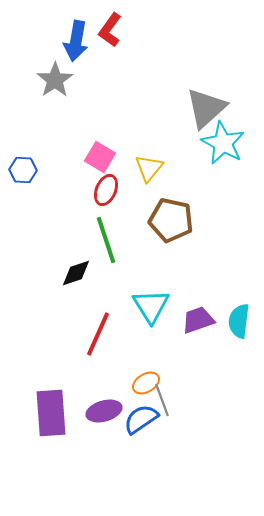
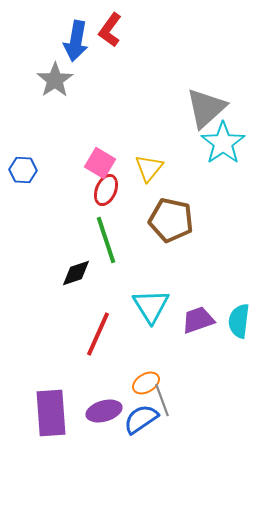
cyan star: rotated 9 degrees clockwise
pink square: moved 6 px down
